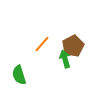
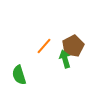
orange line: moved 2 px right, 2 px down
